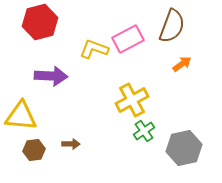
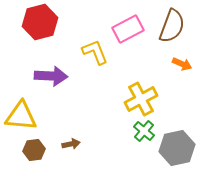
pink rectangle: moved 10 px up
yellow L-shape: moved 1 px right, 3 px down; rotated 48 degrees clockwise
orange arrow: rotated 60 degrees clockwise
yellow cross: moved 9 px right, 1 px up
green cross: rotated 15 degrees counterclockwise
brown arrow: rotated 12 degrees counterclockwise
gray hexagon: moved 7 px left
